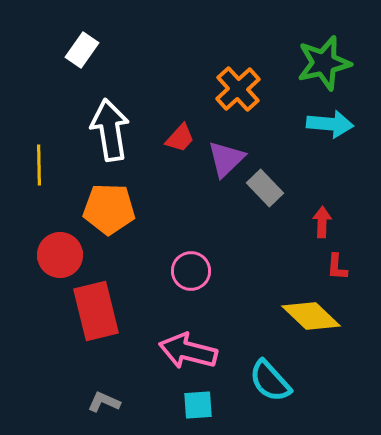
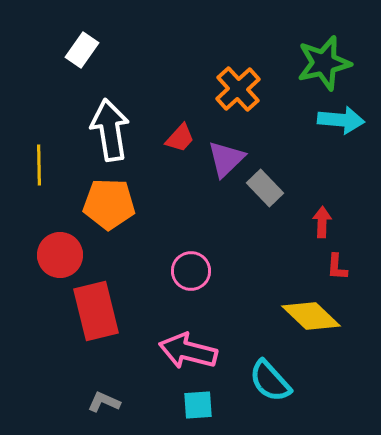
cyan arrow: moved 11 px right, 4 px up
orange pentagon: moved 5 px up
